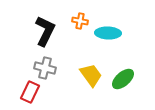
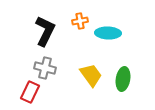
orange cross: rotated 21 degrees counterclockwise
green ellipse: rotated 40 degrees counterclockwise
